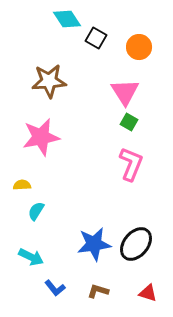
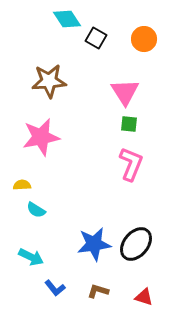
orange circle: moved 5 px right, 8 px up
green square: moved 2 px down; rotated 24 degrees counterclockwise
cyan semicircle: moved 1 px up; rotated 90 degrees counterclockwise
red triangle: moved 4 px left, 4 px down
